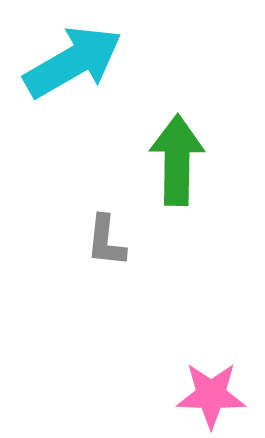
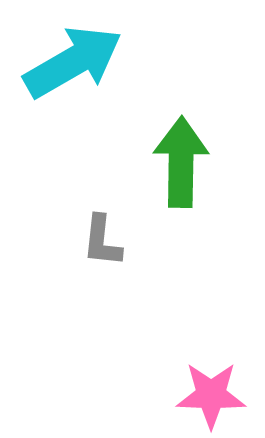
green arrow: moved 4 px right, 2 px down
gray L-shape: moved 4 px left
